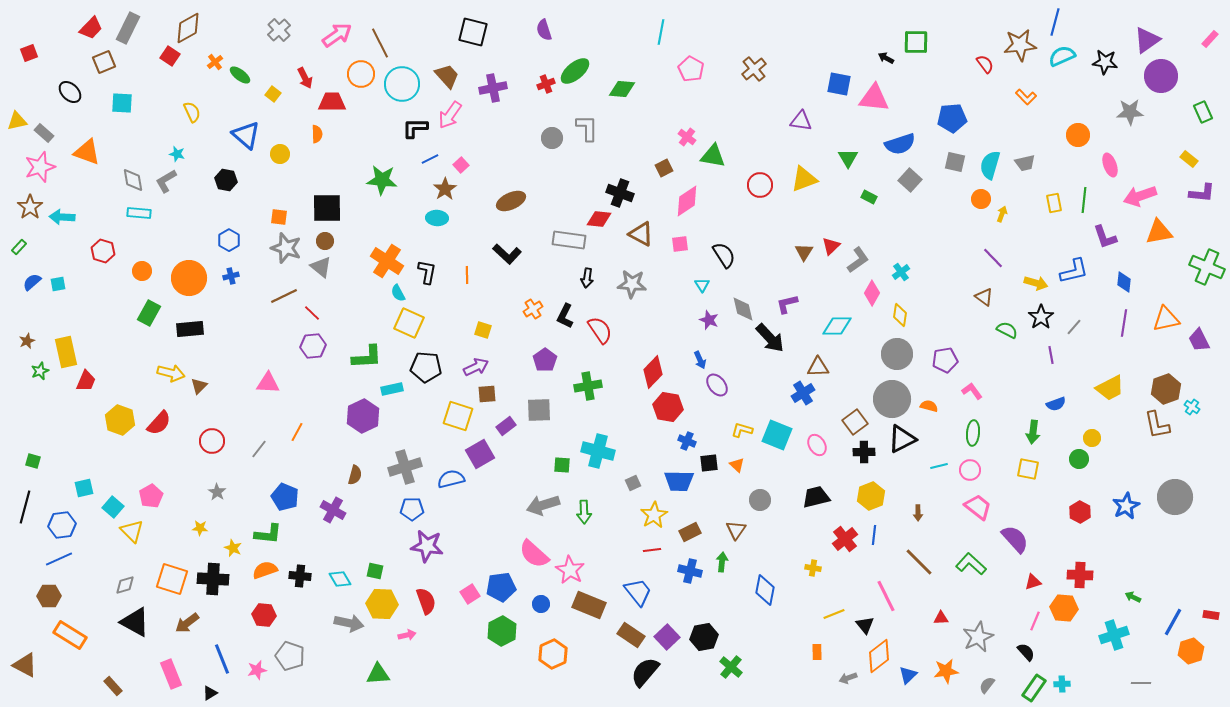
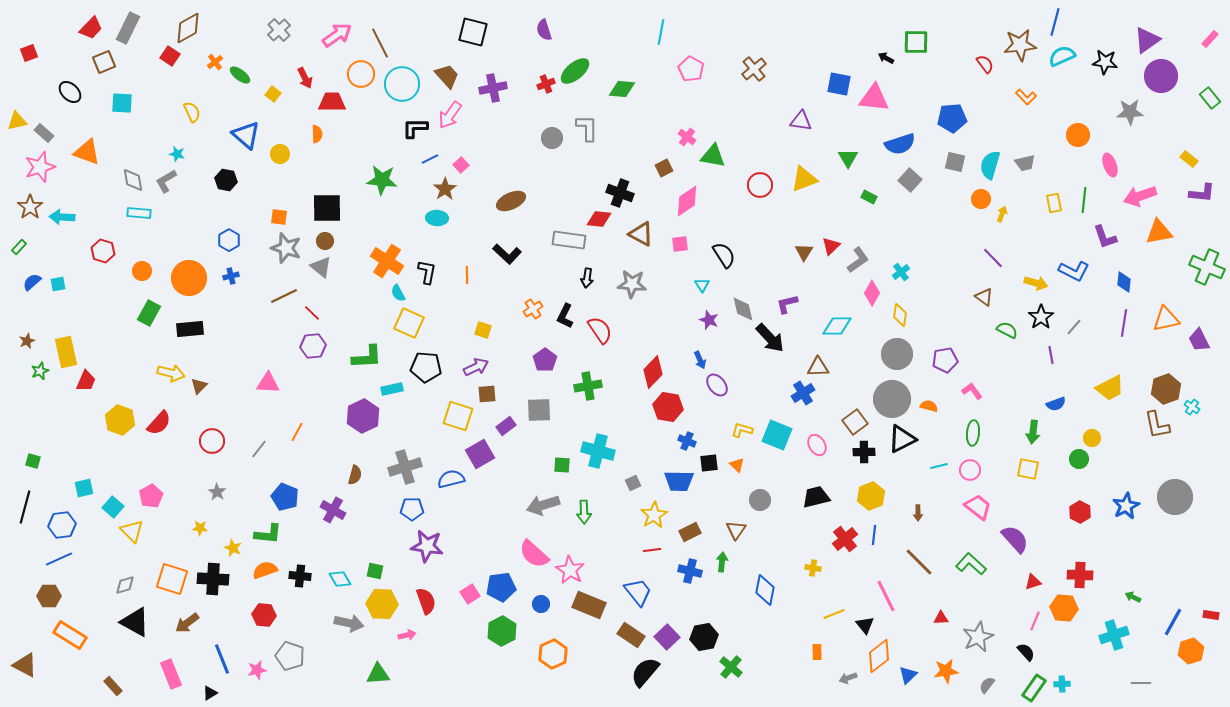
green rectangle at (1203, 112): moved 7 px right, 14 px up; rotated 15 degrees counterclockwise
blue L-shape at (1074, 271): rotated 40 degrees clockwise
